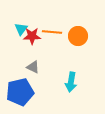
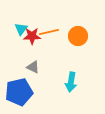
orange line: moved 3 px left; rotated 18 degrees counterclockwise
blue pentagon: moved 1 px left
